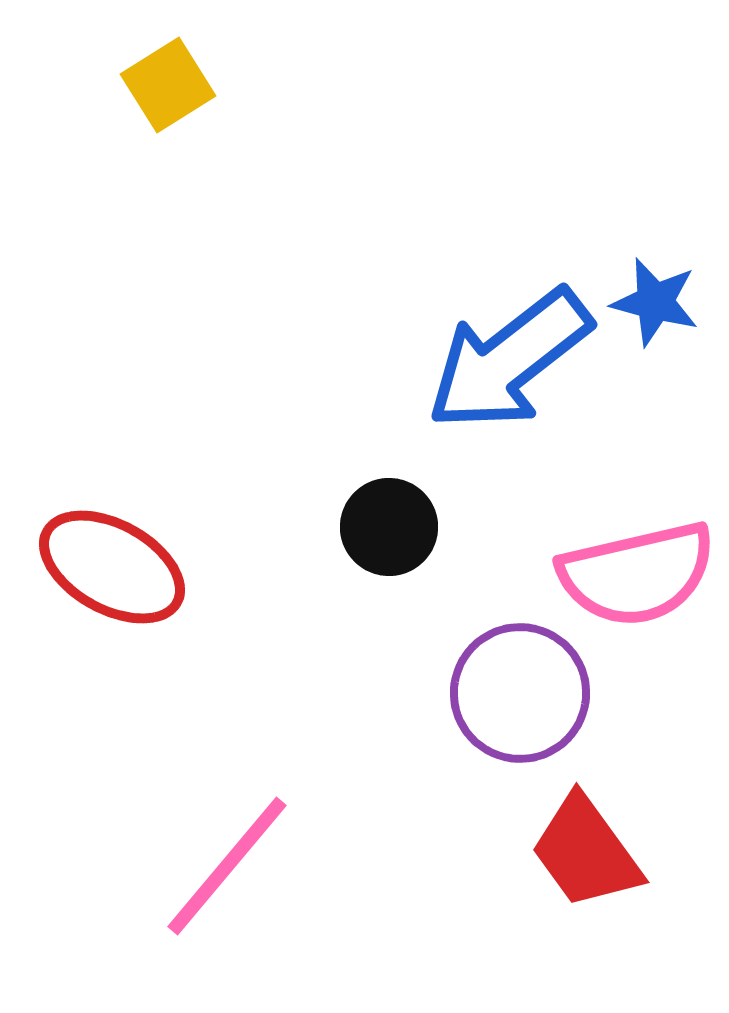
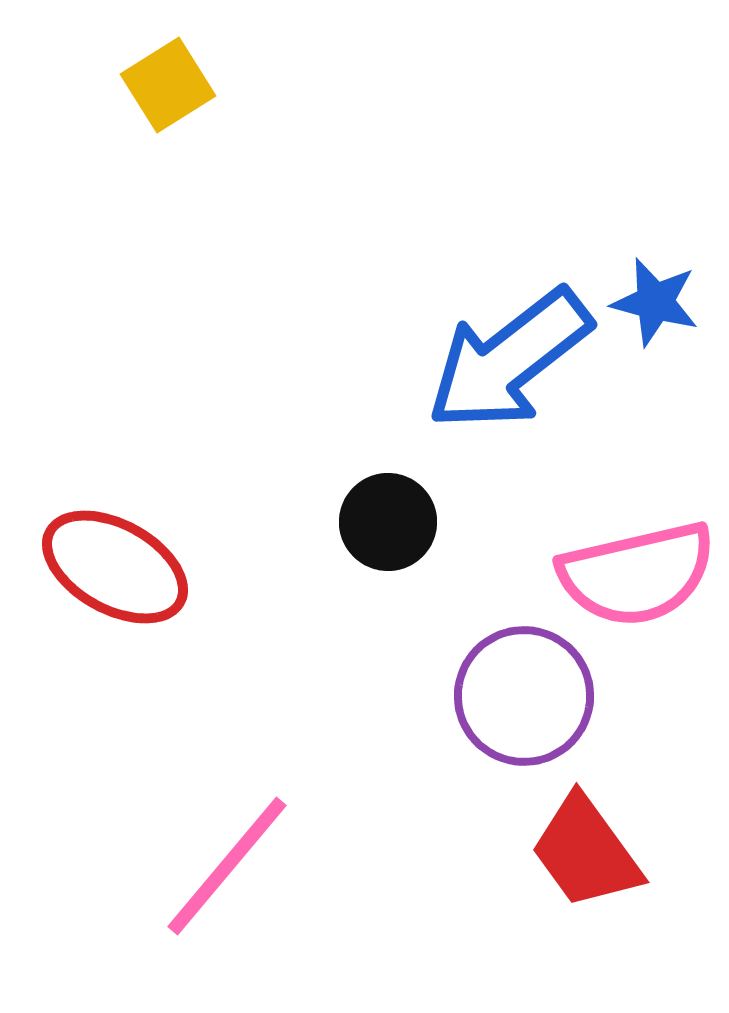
black circle: moved 1 px left, 5 px up
red ellipse: moved 3 px right
purple circle: moved 4 px right, 3 px down
